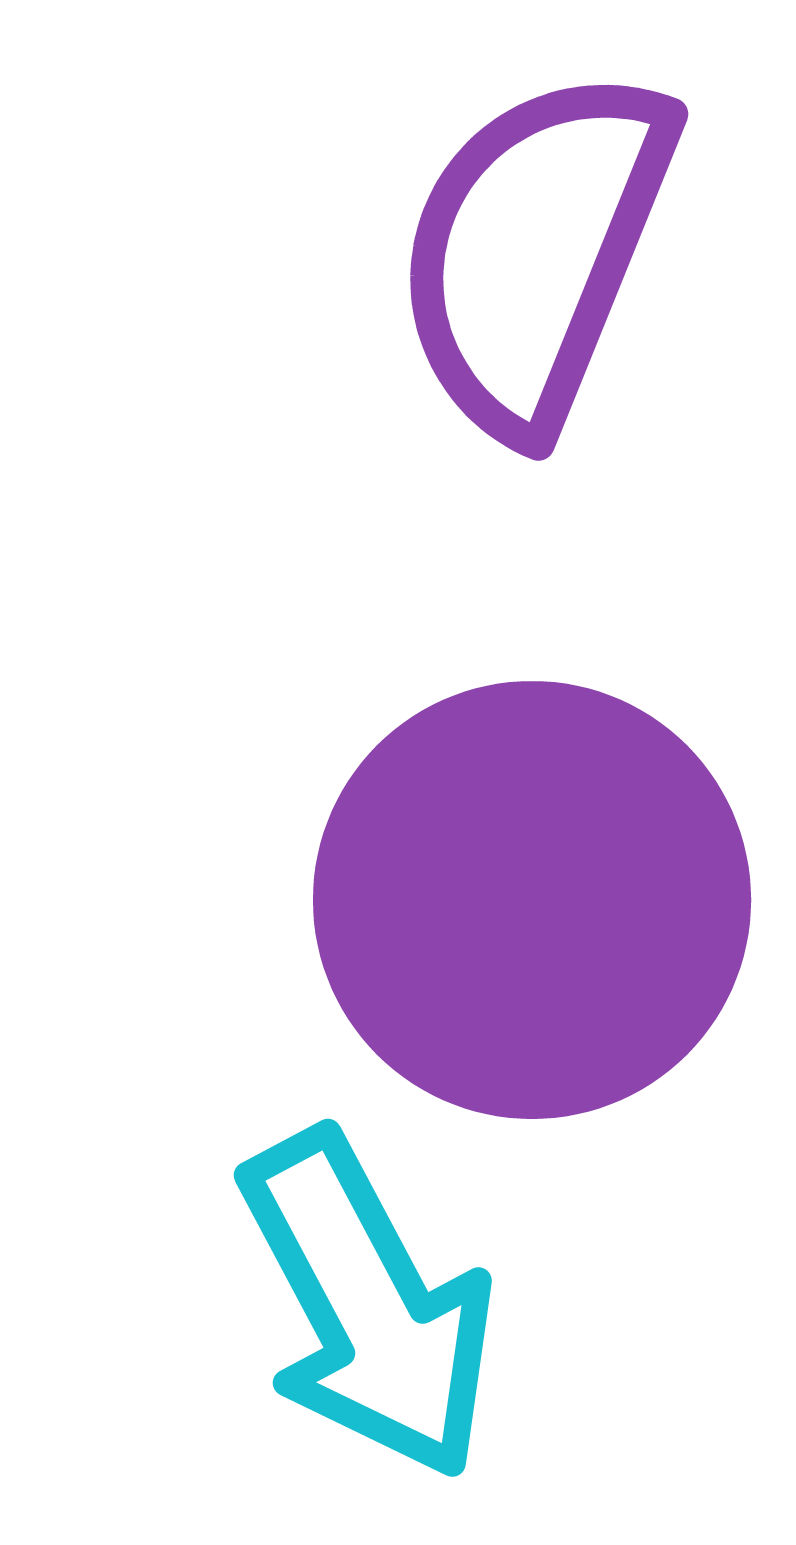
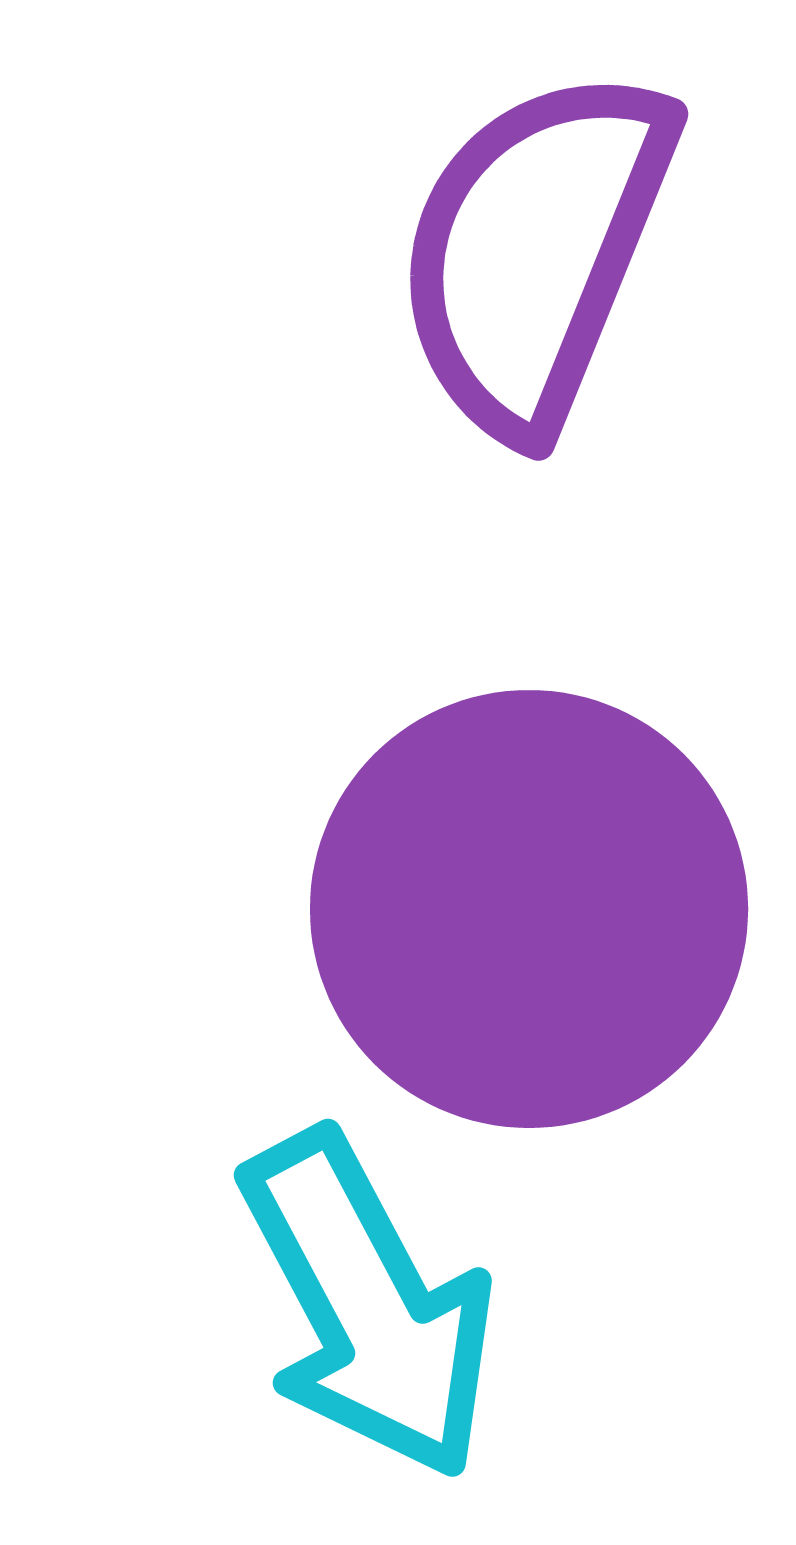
purple circle: moved 3 px left, 9 px down
